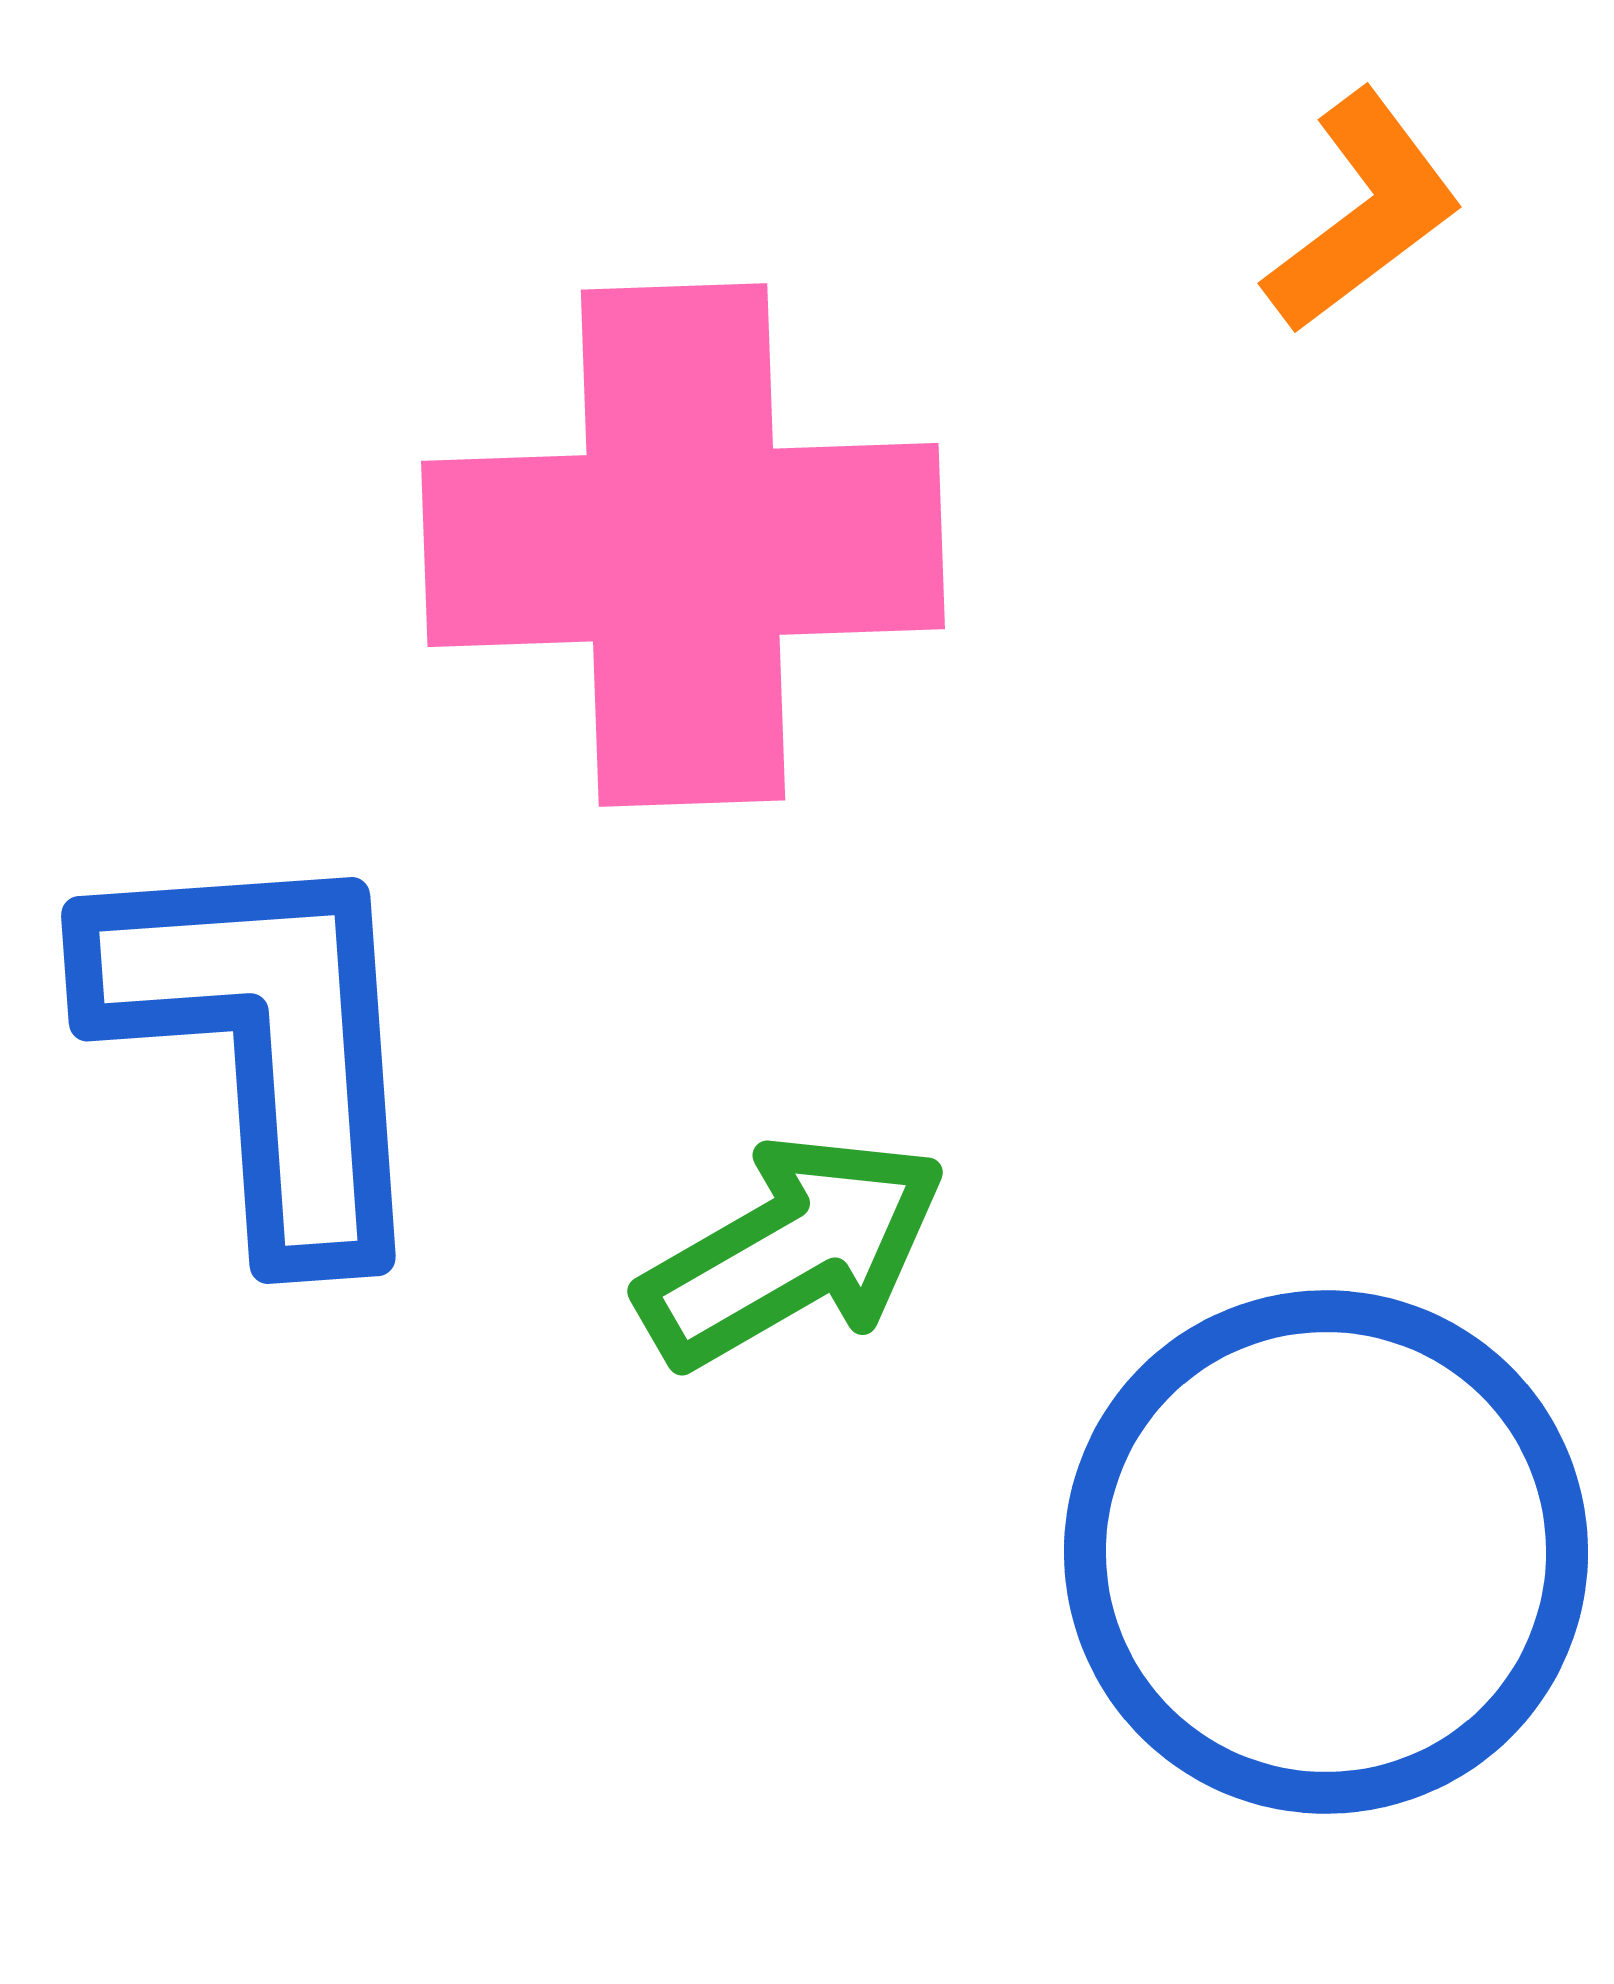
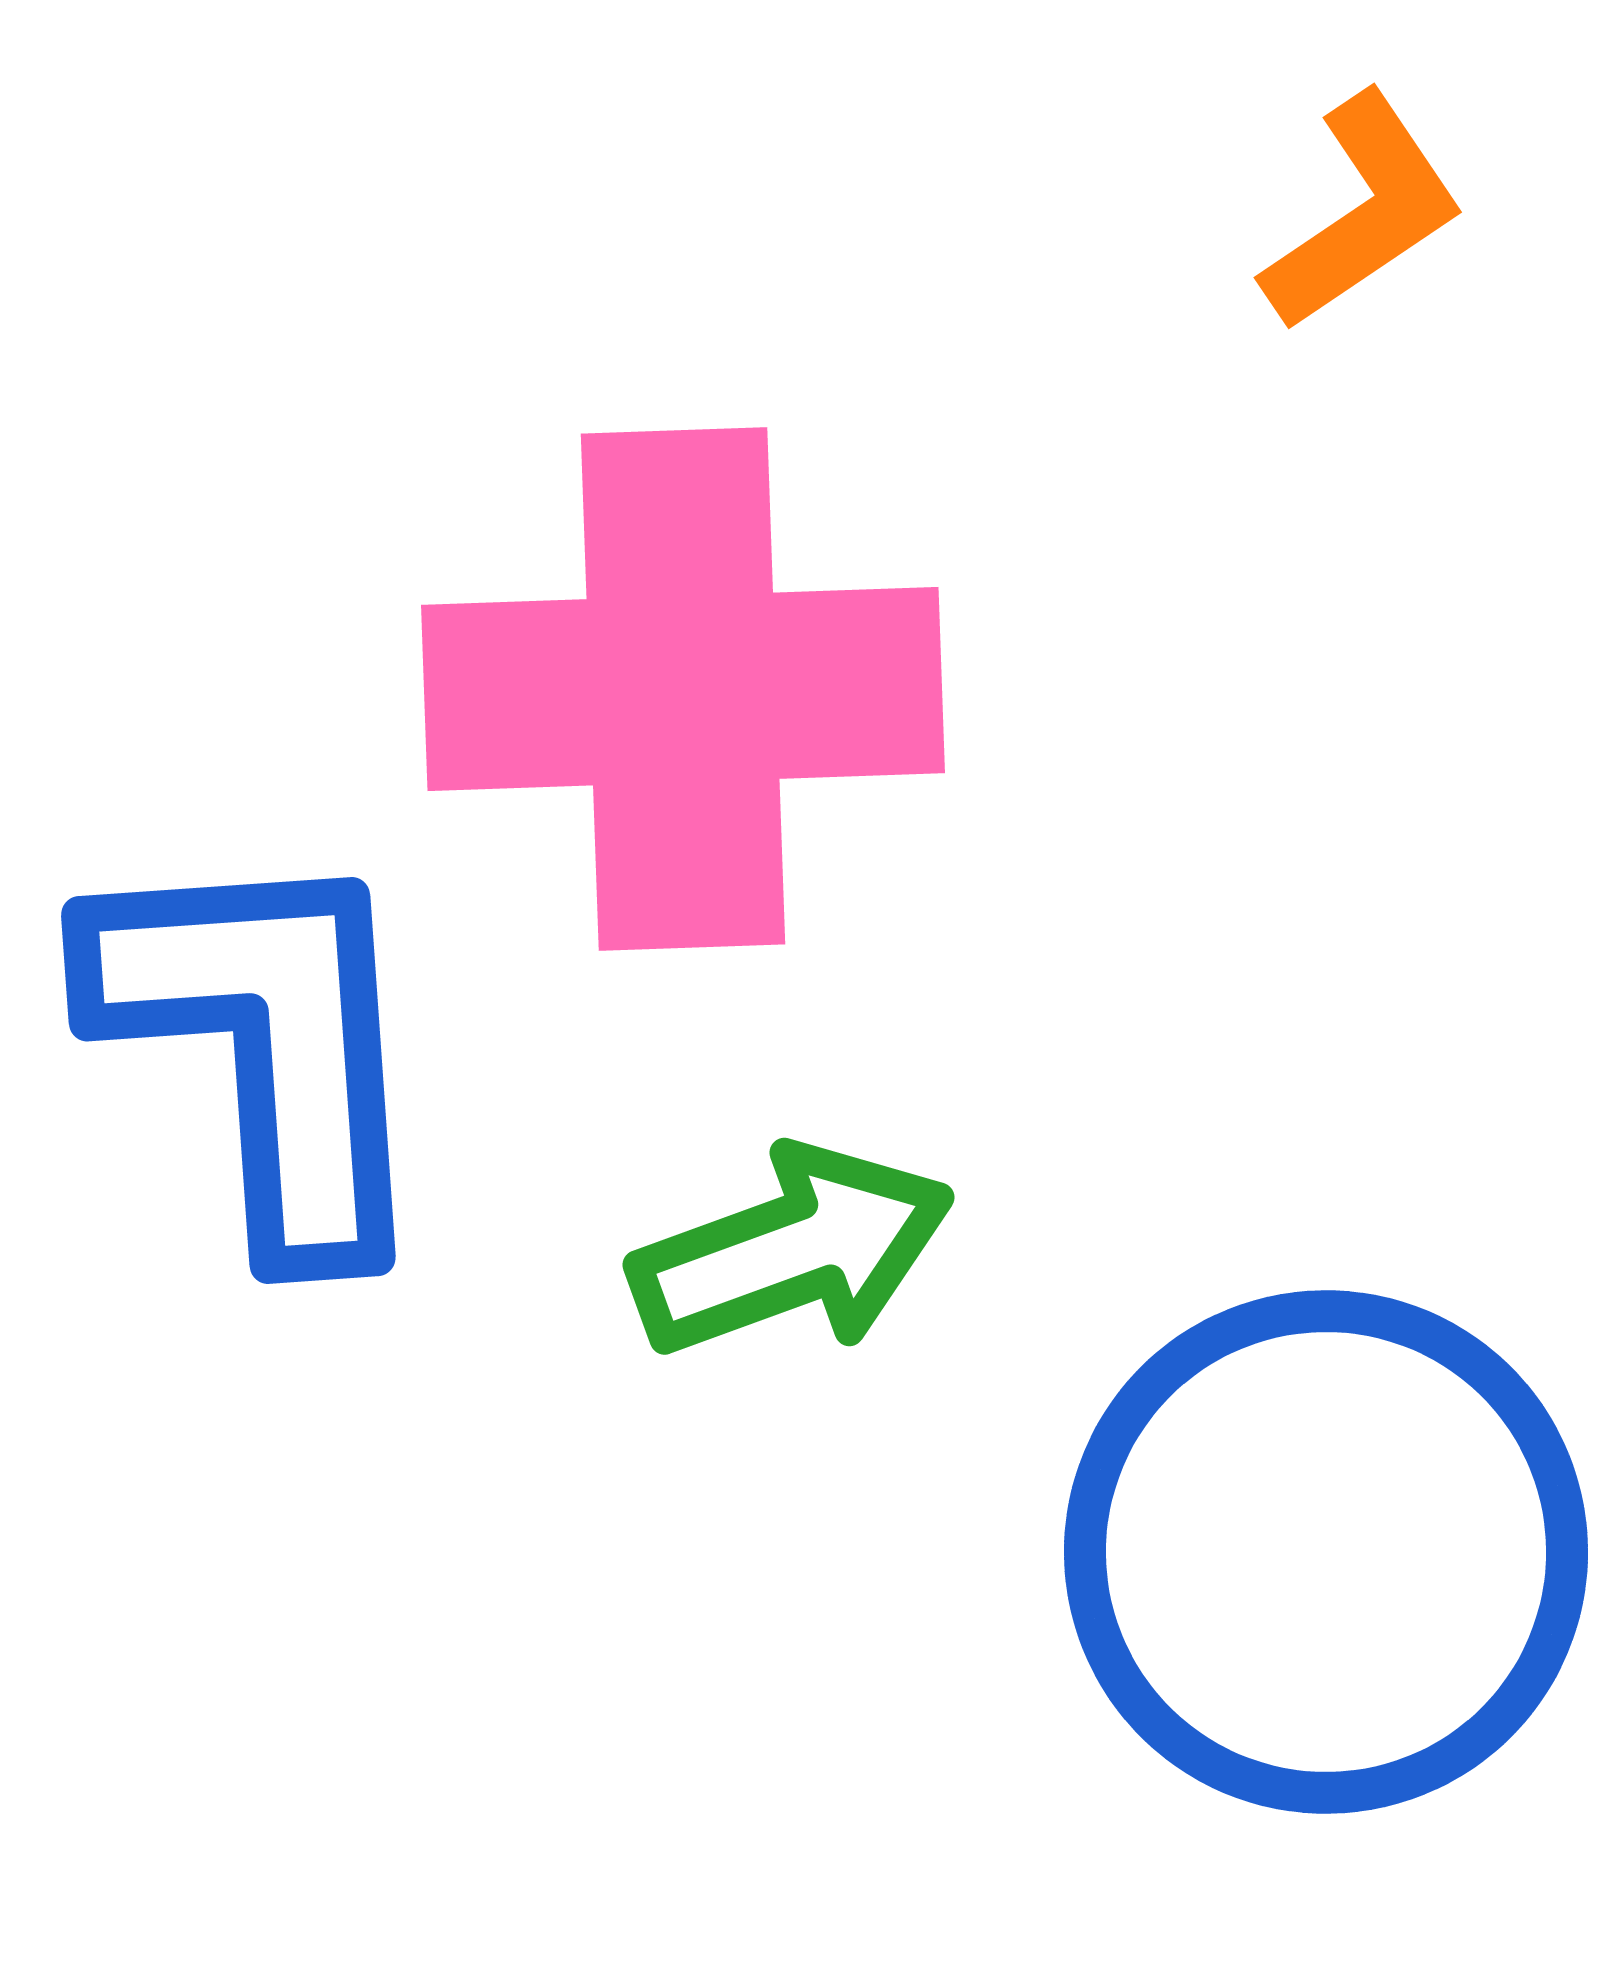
orange L-shape: rotated 3 degrees clockwise
pink cross: moved 144 px down
green arrow: rotated 10 degrees clockwise
